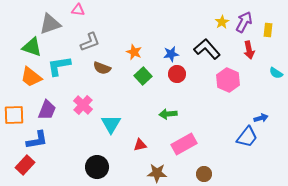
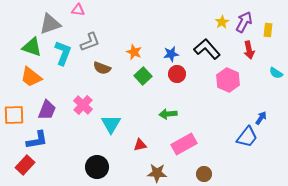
cyan L-shape: moved 4 px right, 13 px up; rotated 120 degrees clockwise
blue arrow: rotated 40 degrees counterclockwise
